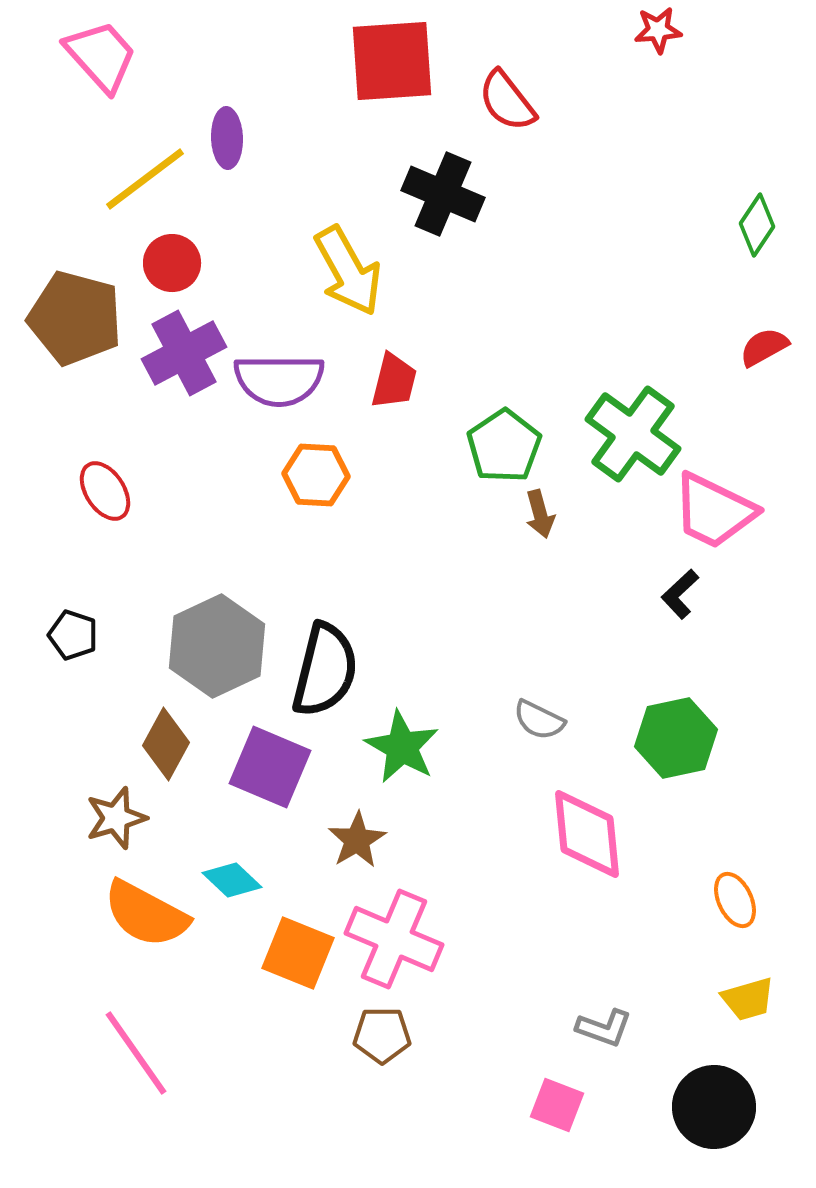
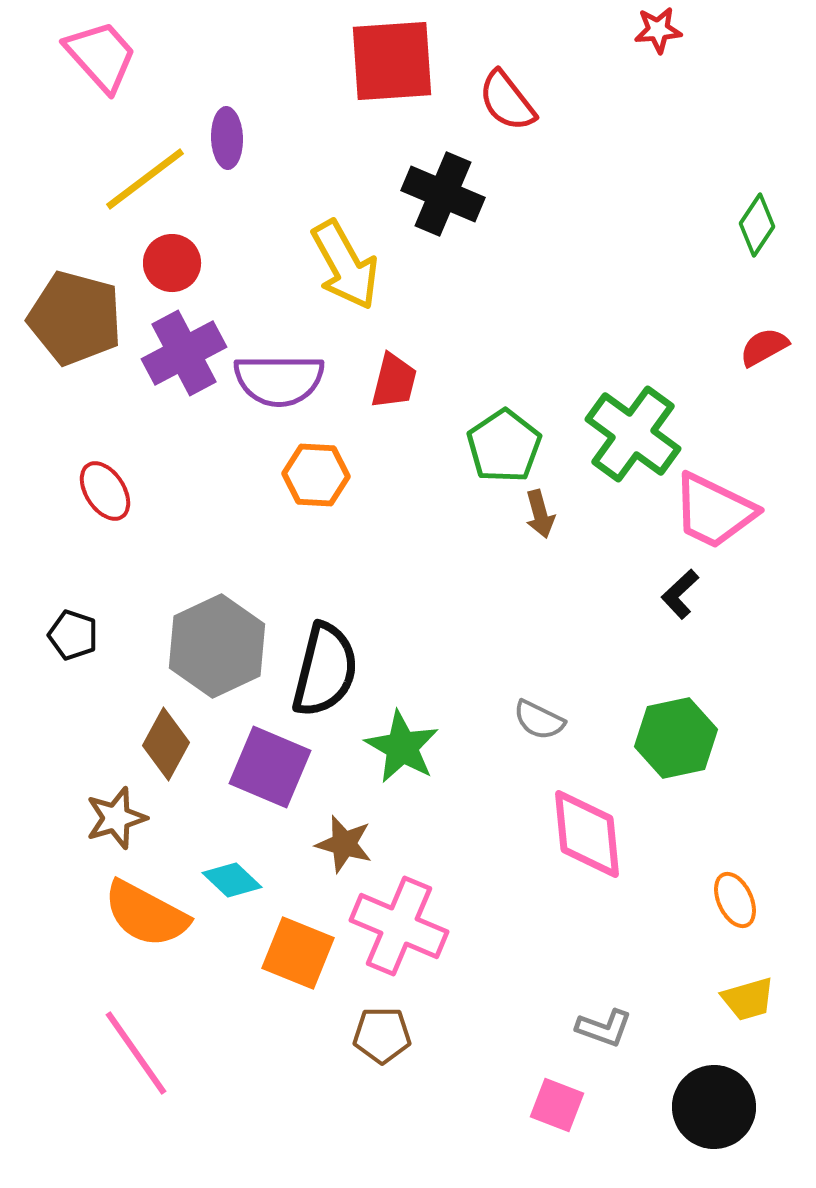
yellow arrow at (348, 271): moved 3 px left, 6 px up
brown star at (357, 840): moved 13 px left, 4 px down; rotated 26 degrees counterclockwise
pink cross at (394, 939): moved 5 px right, 13 px up
